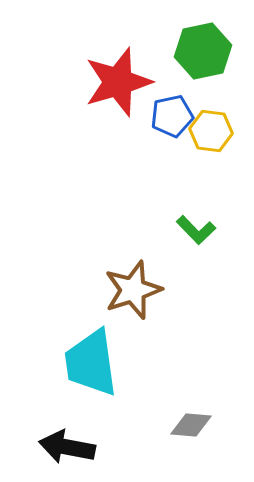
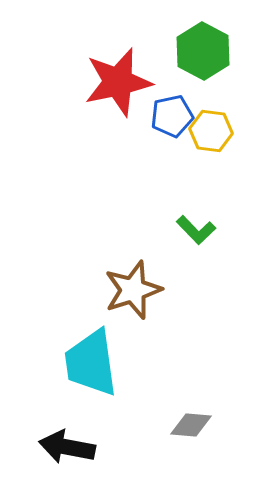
green hexagon: rotated 20 degrees counterclockwise
red star: rotated 4 degrees clockwise
